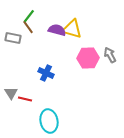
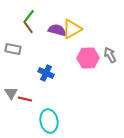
yellow triangle: rotated 45 degrees counterclockwise
gray rectangle: moved 11 px down
